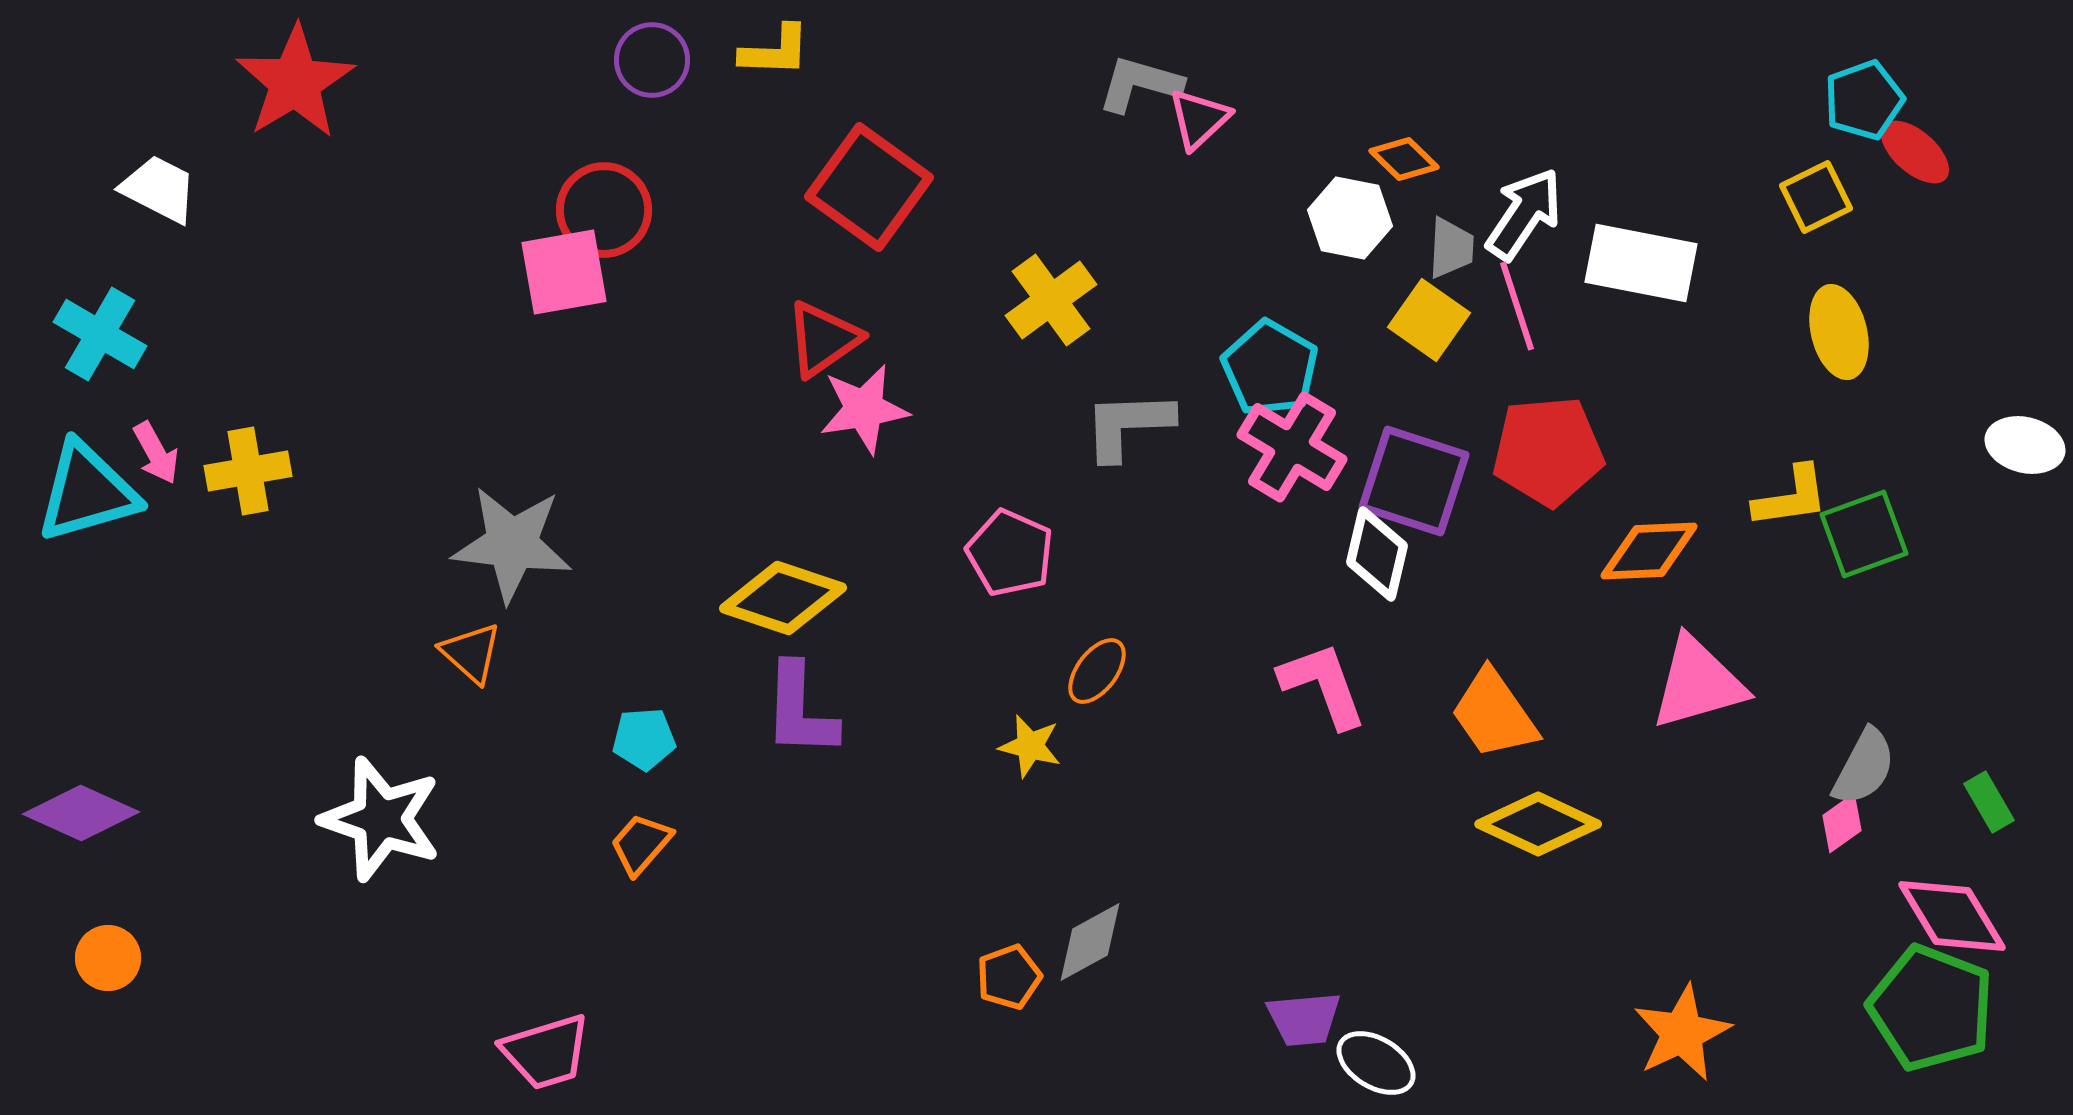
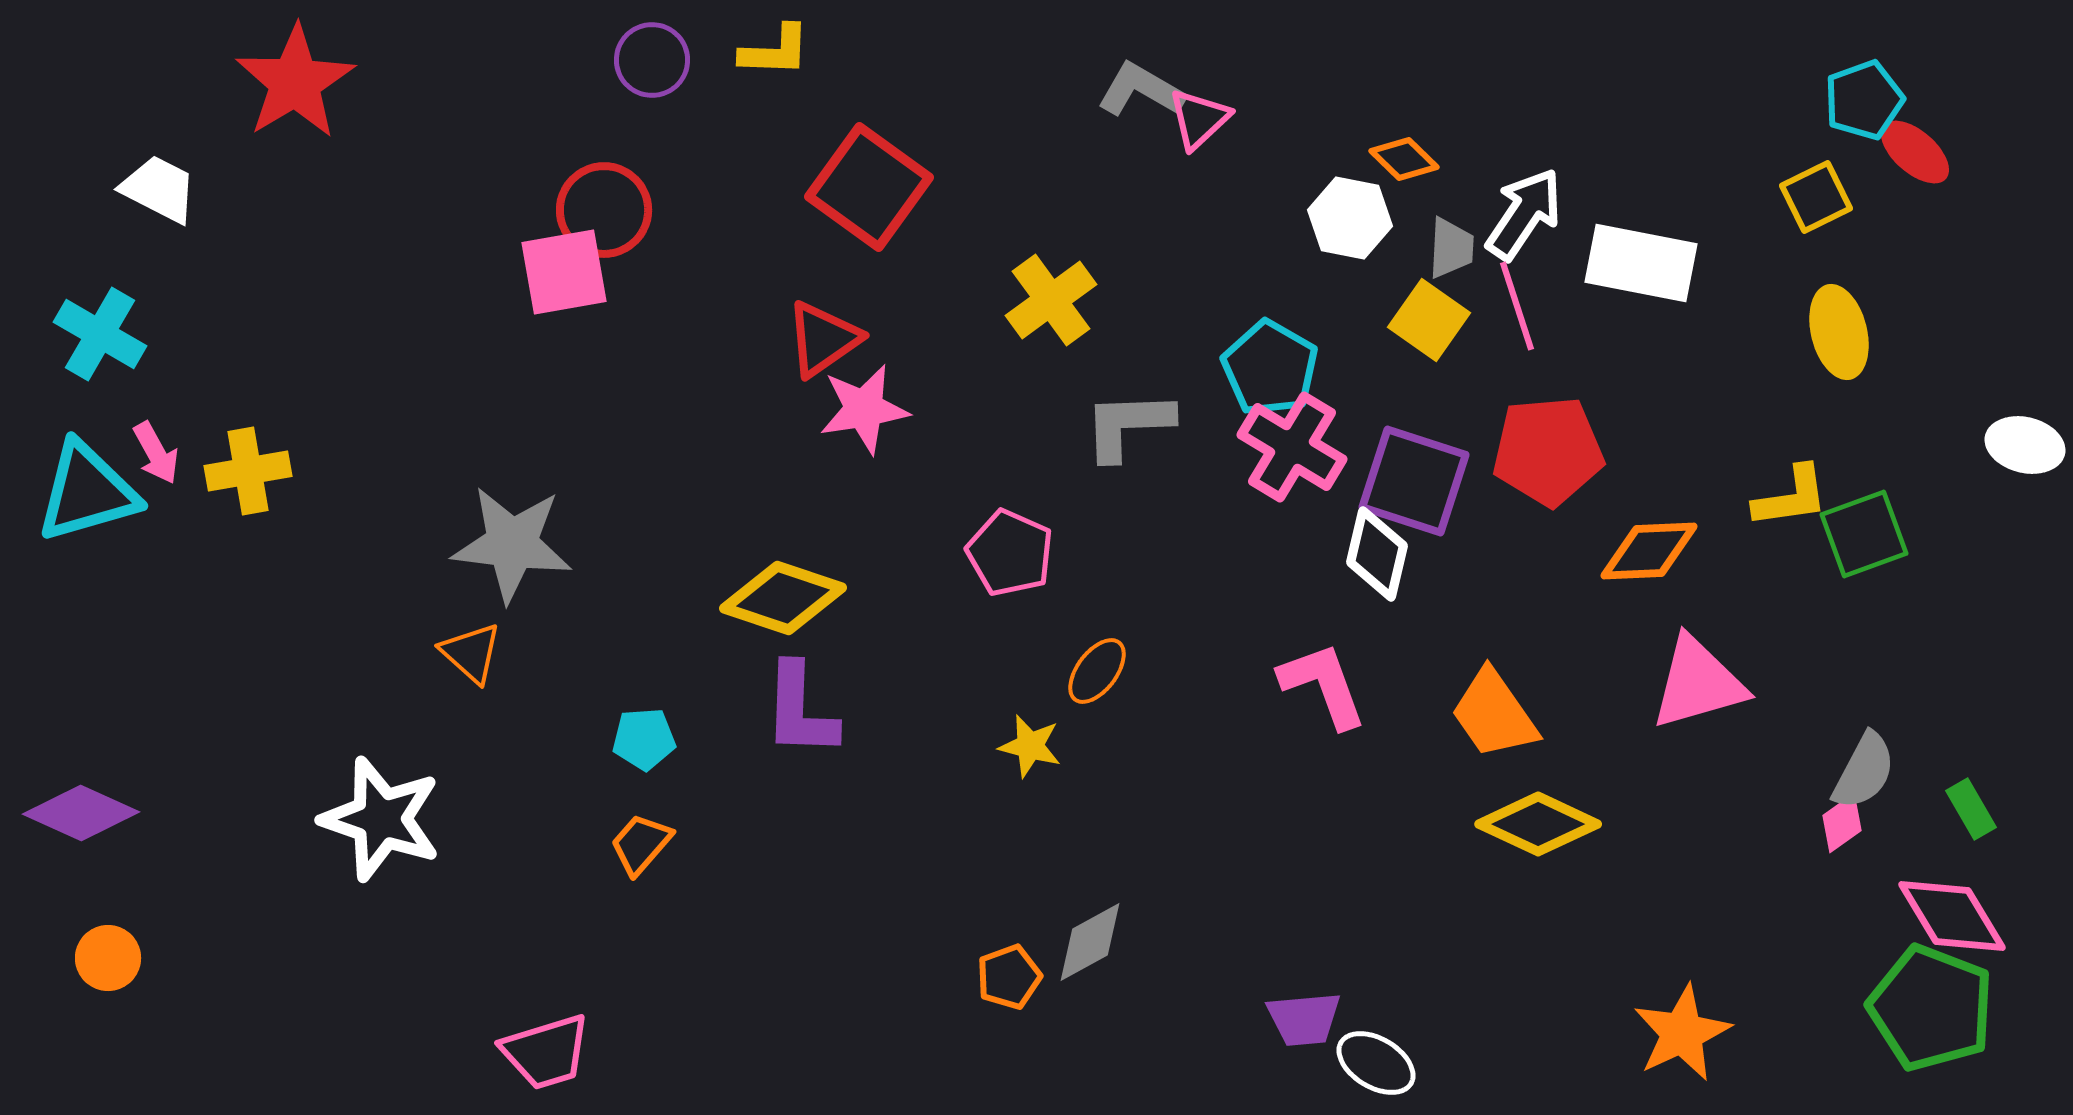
gray L-shape at (1140, 84): moved 1 px right, 6 px down; rotated 14 degrees clockwise
gray semicircle at (1864, 767): moved 4 px down
green rectangle at (1989, 802): moved 18 px left, 7 px down
